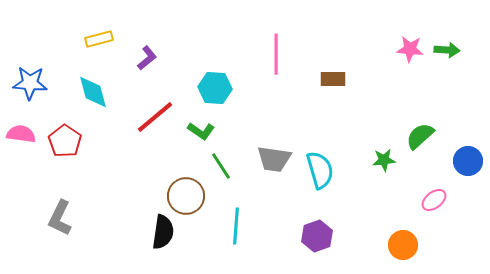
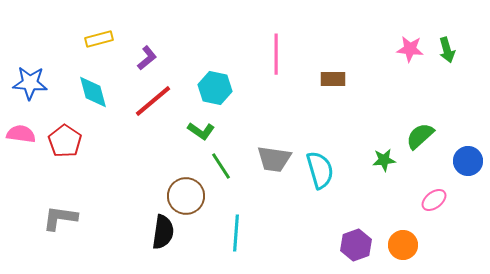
green arrow: rotated 70 degrees clockwise
cyan hexagon: rotated 8 degrees clockwise
red line: moved 2 px left, 16 px up
gray L-shape: rotated 72 degrees clockwise
cyan line: moved 7 px down
purple hexagon: moved 39 px right, 9 px down
